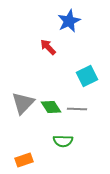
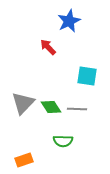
cyan square: rotated 35 degrees clockwise
